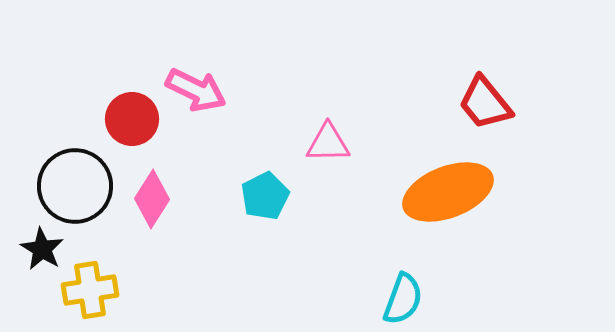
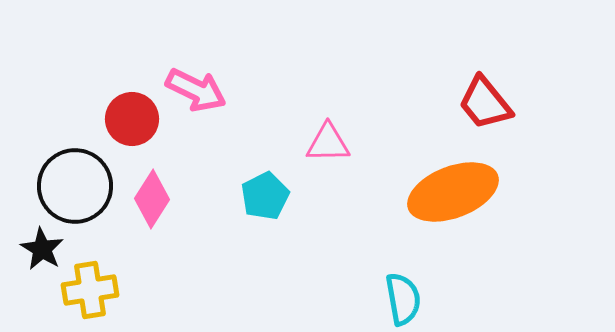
orange ellipse: moved 5 px right
cyan semicircle: rotated 30 degrees counterclockwise
